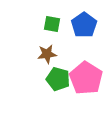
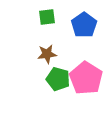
green square: moved 5 px left, 7 px up; rotated 18 degrees counterclockwise
